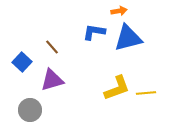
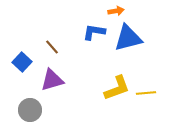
orange arrow: moved 3 px left
